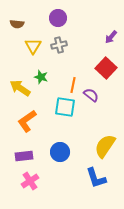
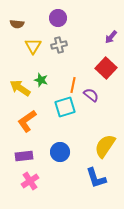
green star: moved 3 px down
cyan square: rotated 25 degrees counterclockwise
